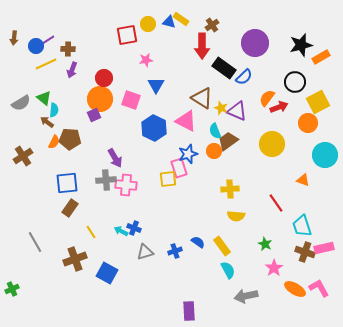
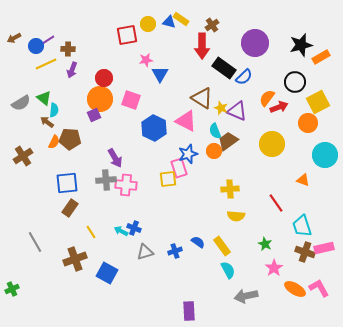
brown arrow at (14, 38): rotated 56 degrees clockwise
blue triangle at (156, 85): moved 4 px right, 11 px up
